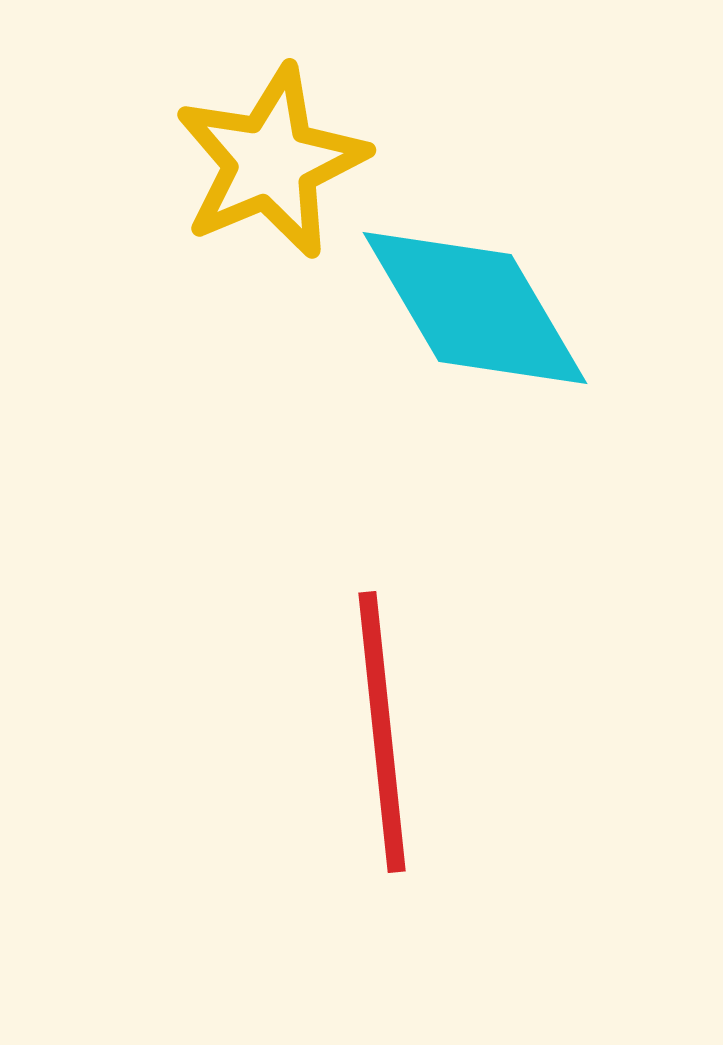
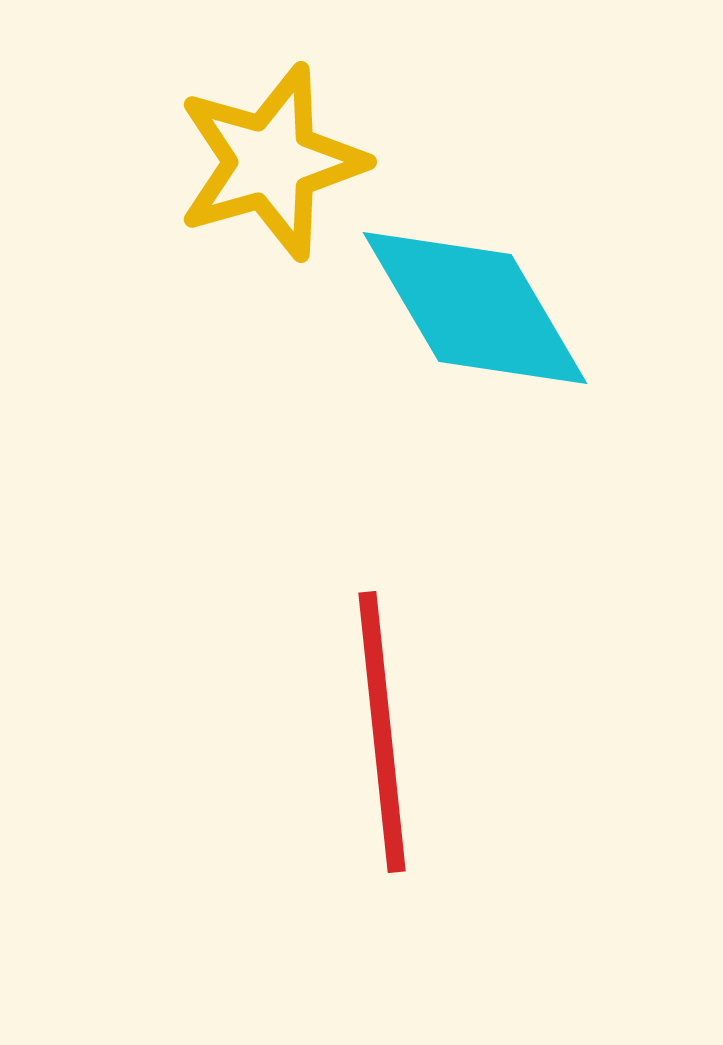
yellow star: rotated 7 degrees clockwise
